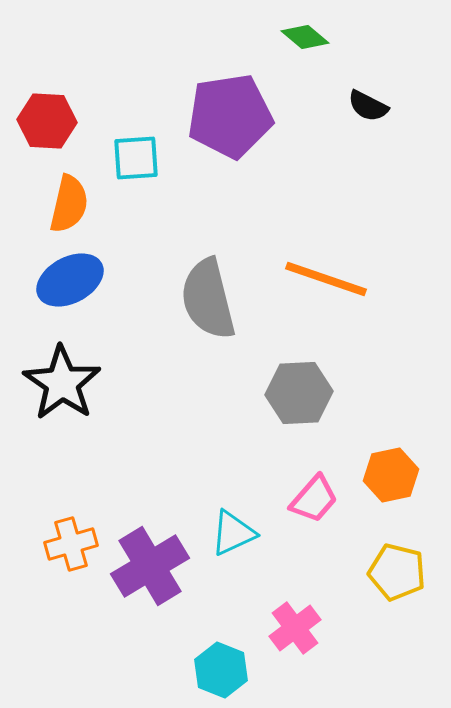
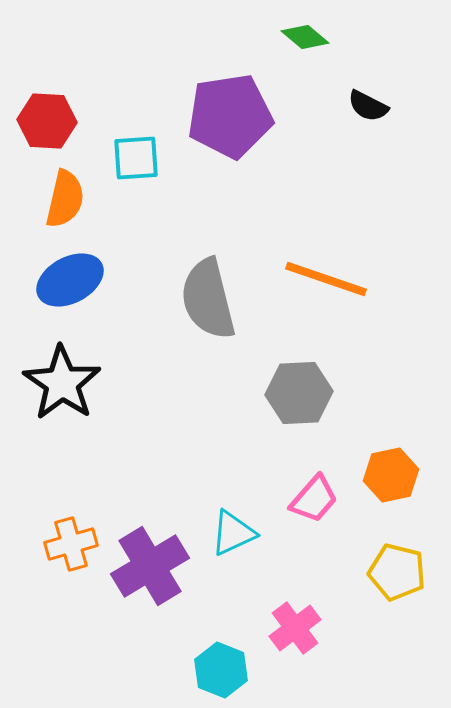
orange semicircle: moved 4 px left, 5 px up
